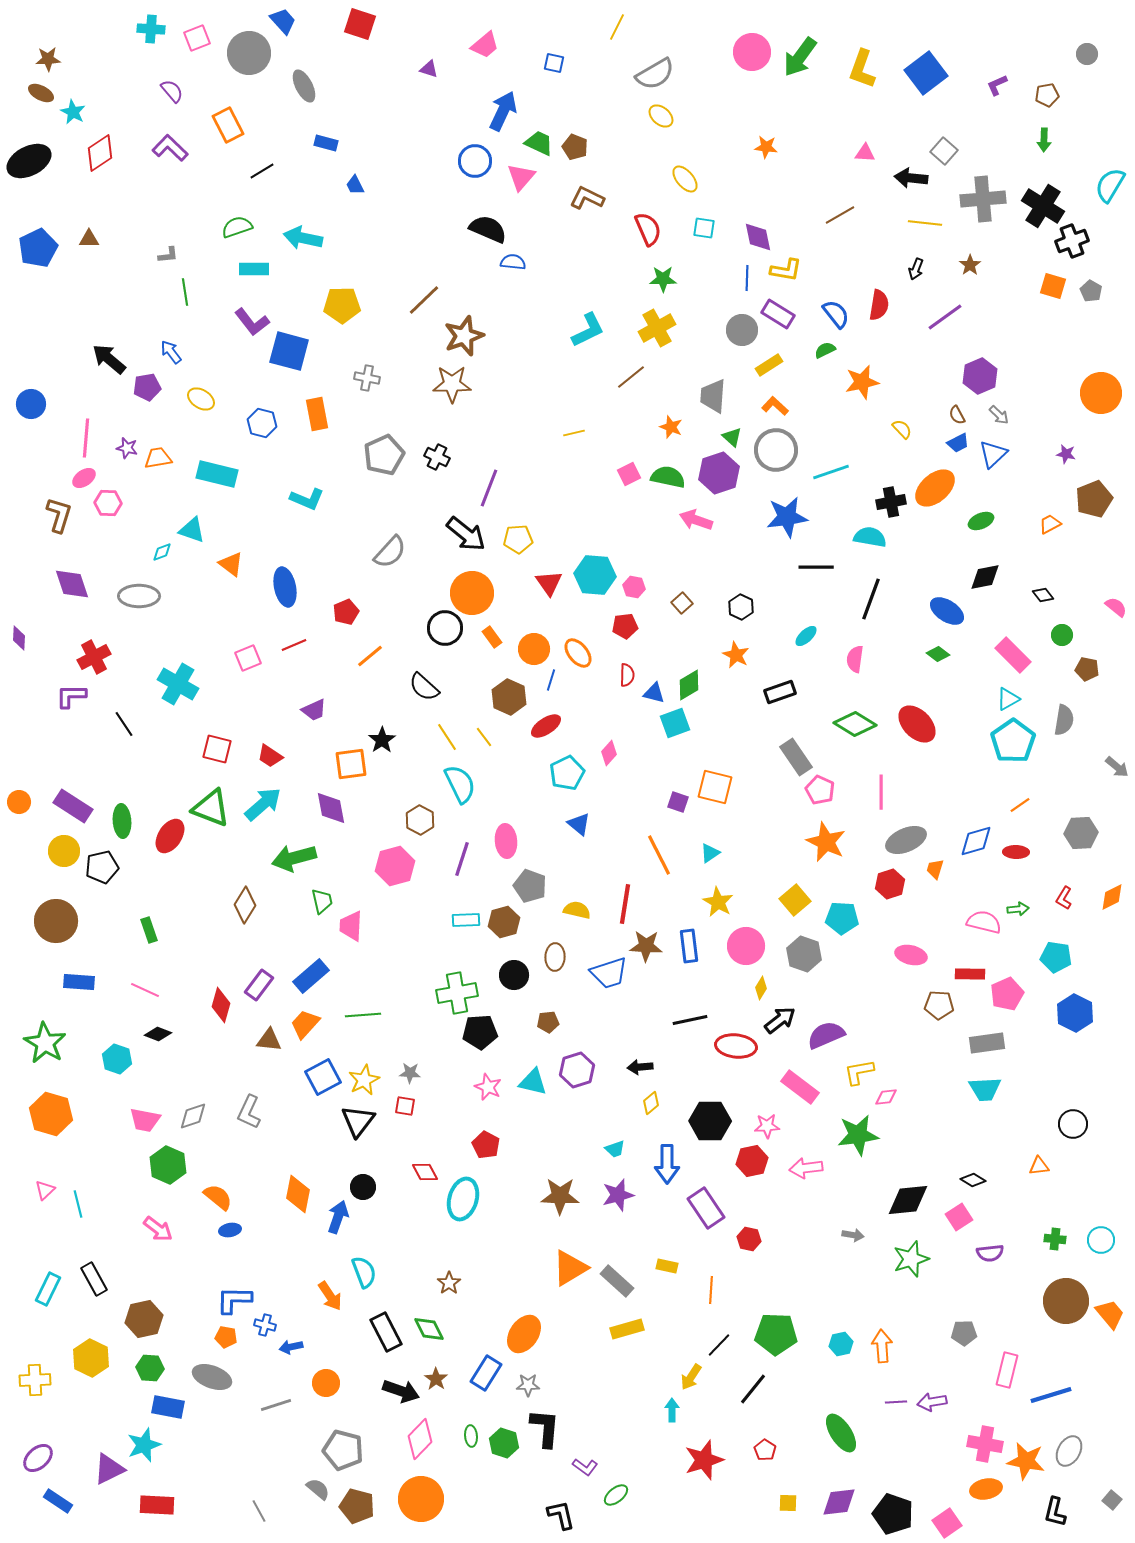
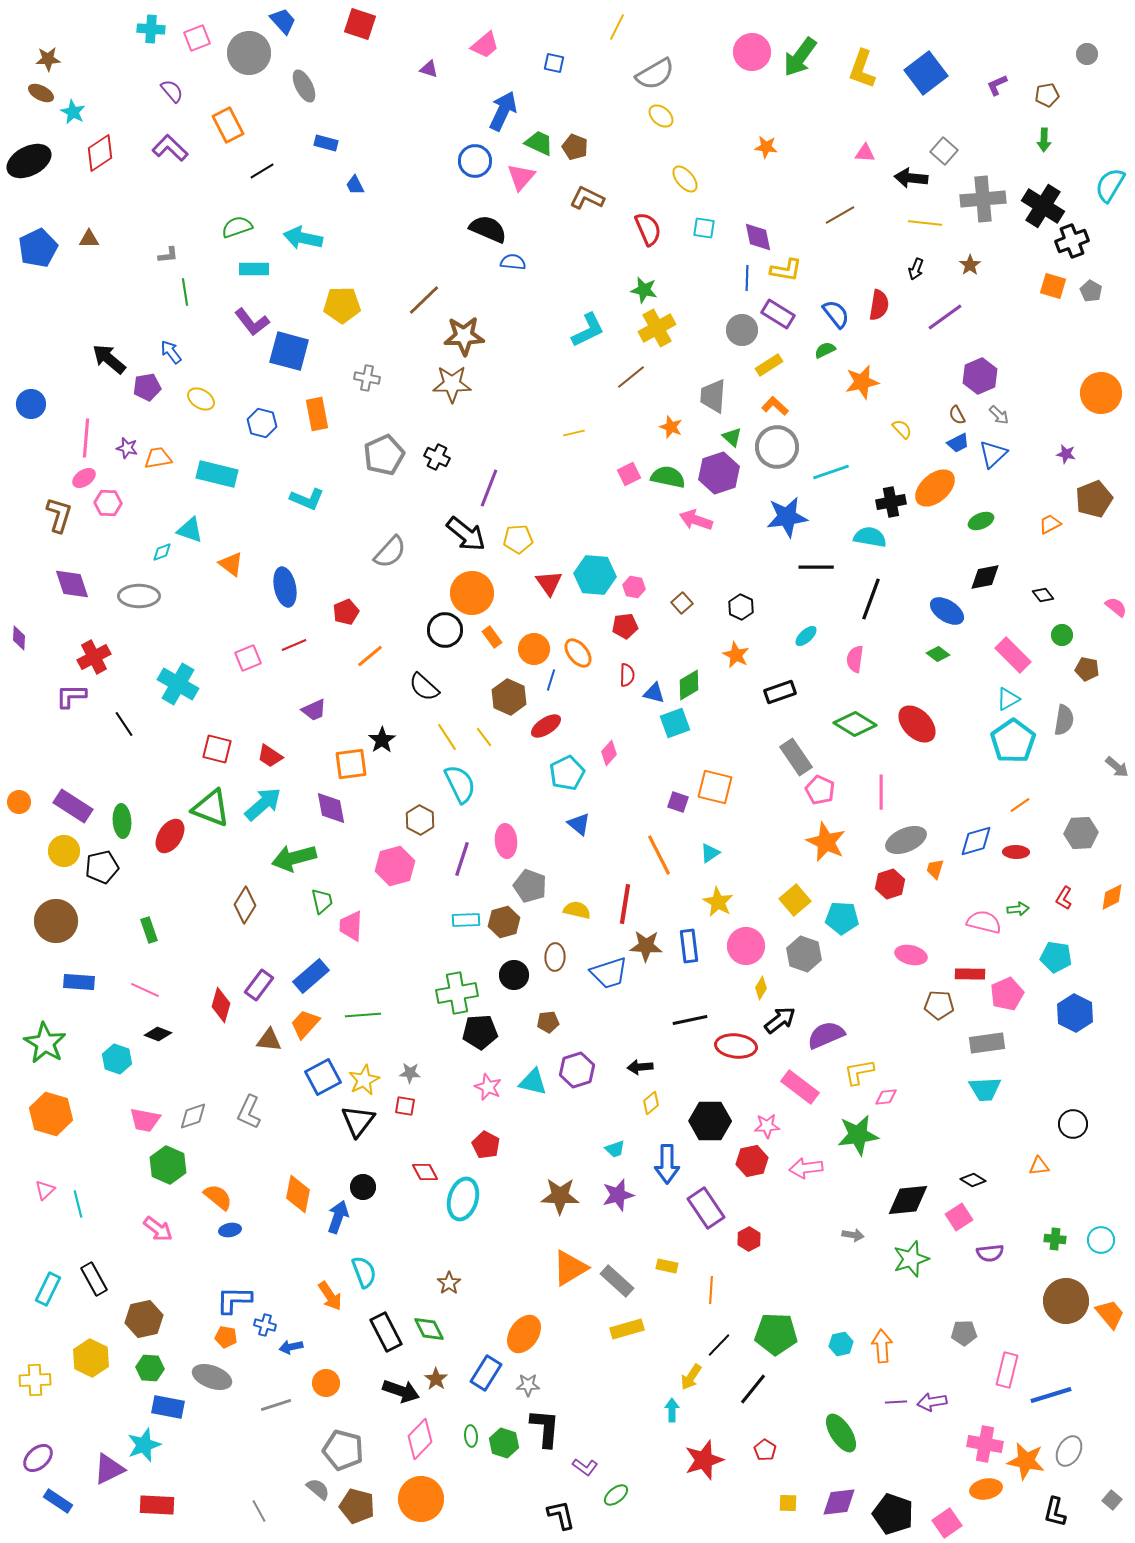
green star at (663, 279): moved 19 px left, 11 px down; rotated 12 degrees clockwise
brown star at (464, 336): rotated 18 degrees clockwise
gray circle at (776, 450): moved 1 px right, 3 px up
cyan triangle at (192, 530): moved 2 px left
black circle at (445, 628): moved 2 px down
red hexagon at (749, 1239): rotated 20 degrees clockwise
